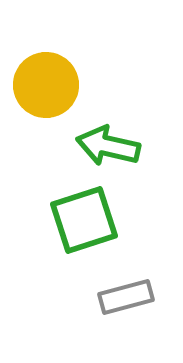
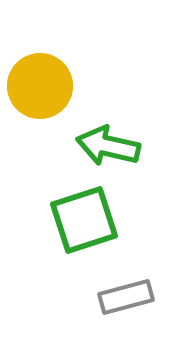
yellow circle: moved 6 px left, 1 px down
